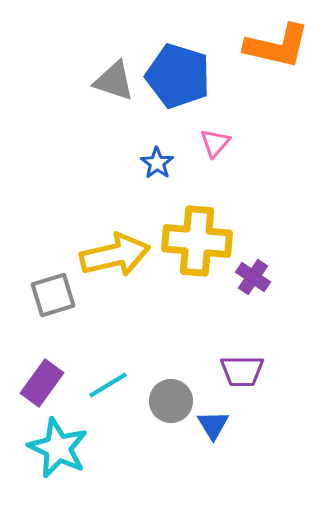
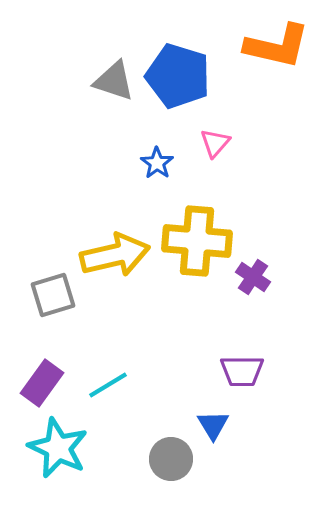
gray circle: moved 58 px down
